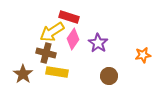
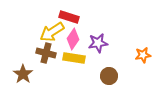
purple star: rotated 30 degrees clockwise
yellow rectangle: moved 17 px right, 14 px up
